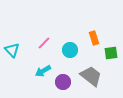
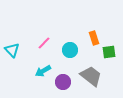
green square: moved 2 px left, 1 px up
